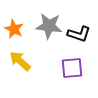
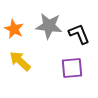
black L-shape: rotated 130 degrees counterclockwise
